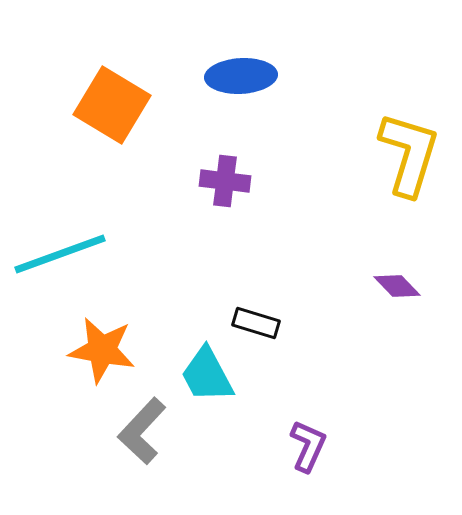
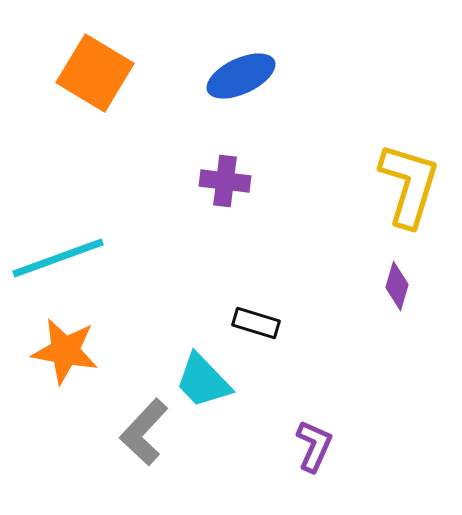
blue ellipse: rotated 22 degrees counterclockwise
orange square: moved 17 px left, 32 px up
yellow L-shape: moved 31 px down
cyan line: moved 2 px left, 4 px down
purple diamond: rotated 60 degrees clockwise
orange star: moved 37 px left, 1 px down
cyan trapezoid: moved 4 px left, 6 px down; rotated 16 degrees counterclockwise
gray L-shape: moved 2 px right, 1 px down
purple L-shape: moved 6 px right
